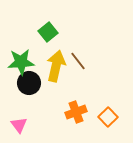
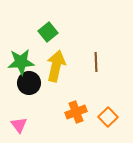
brown line: moved 18 px right, 1 px down; rotated 36 degrees clockwise
